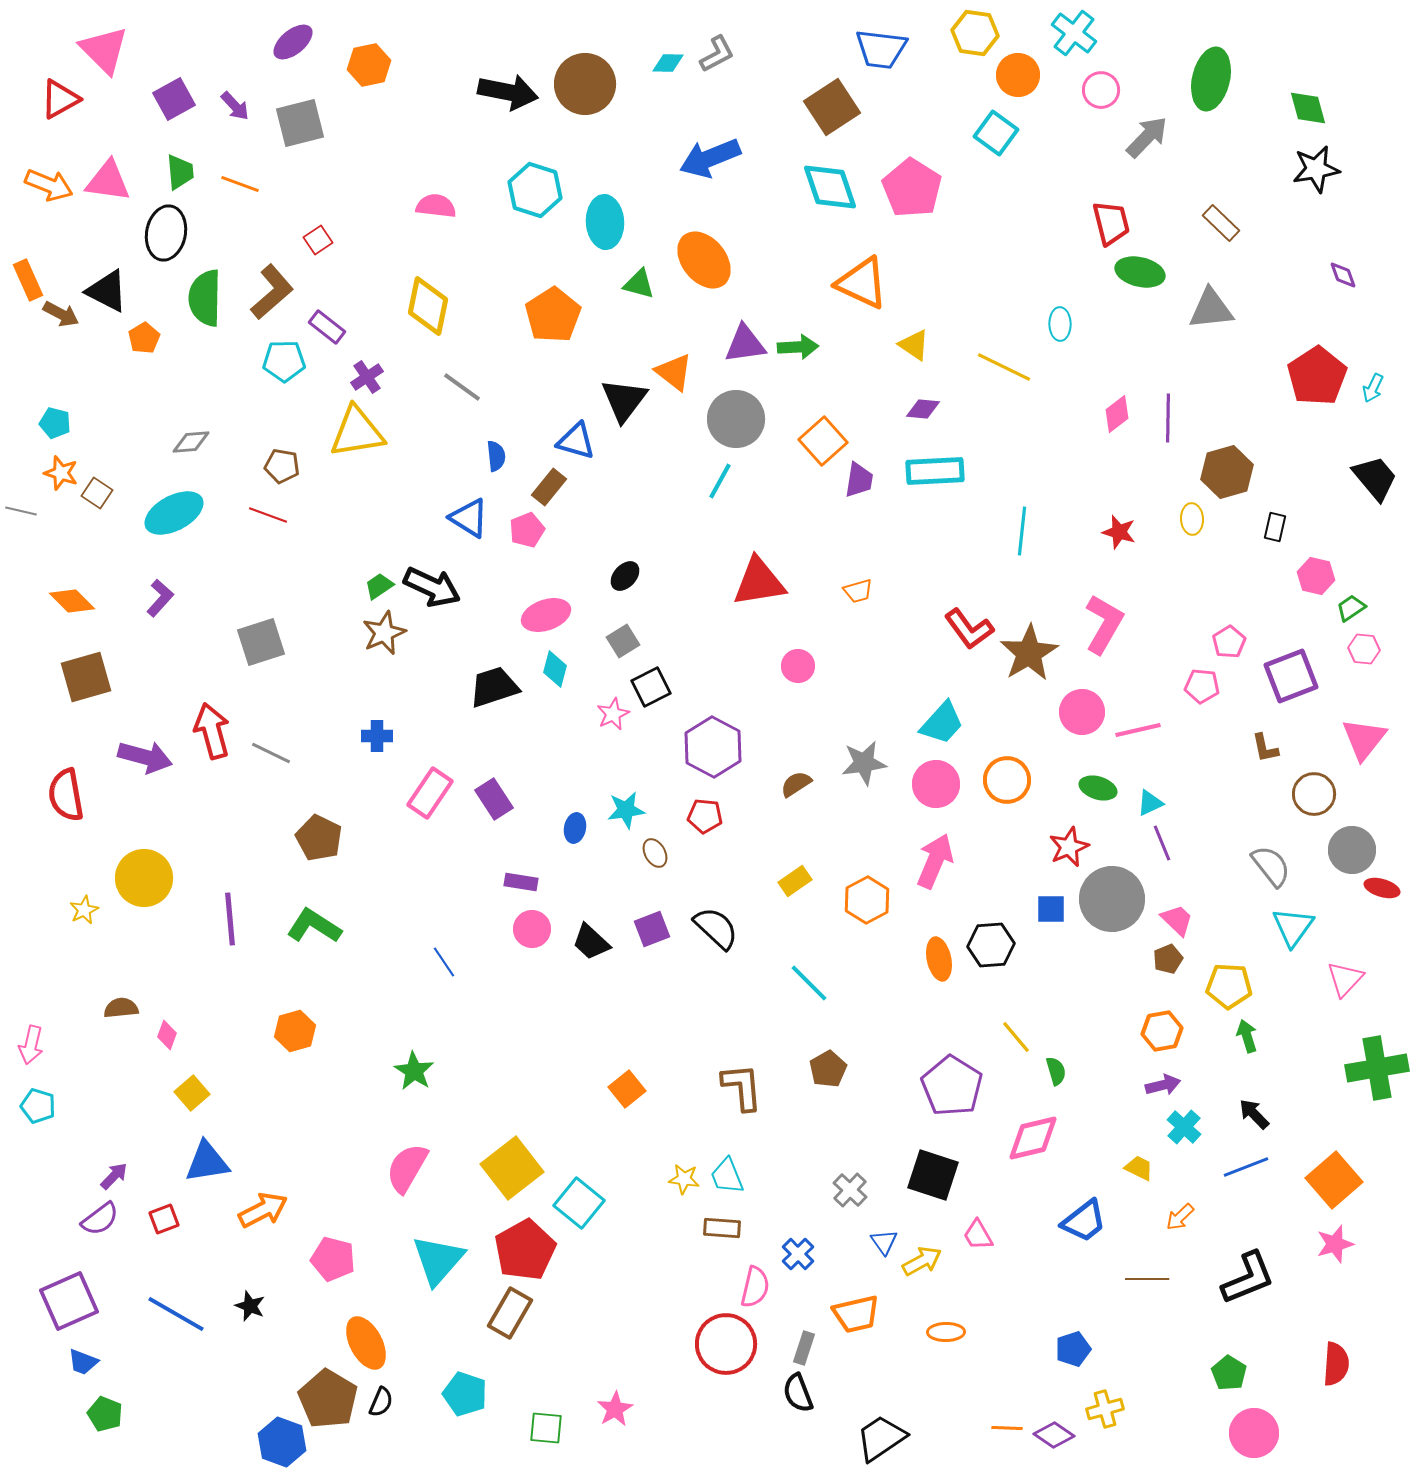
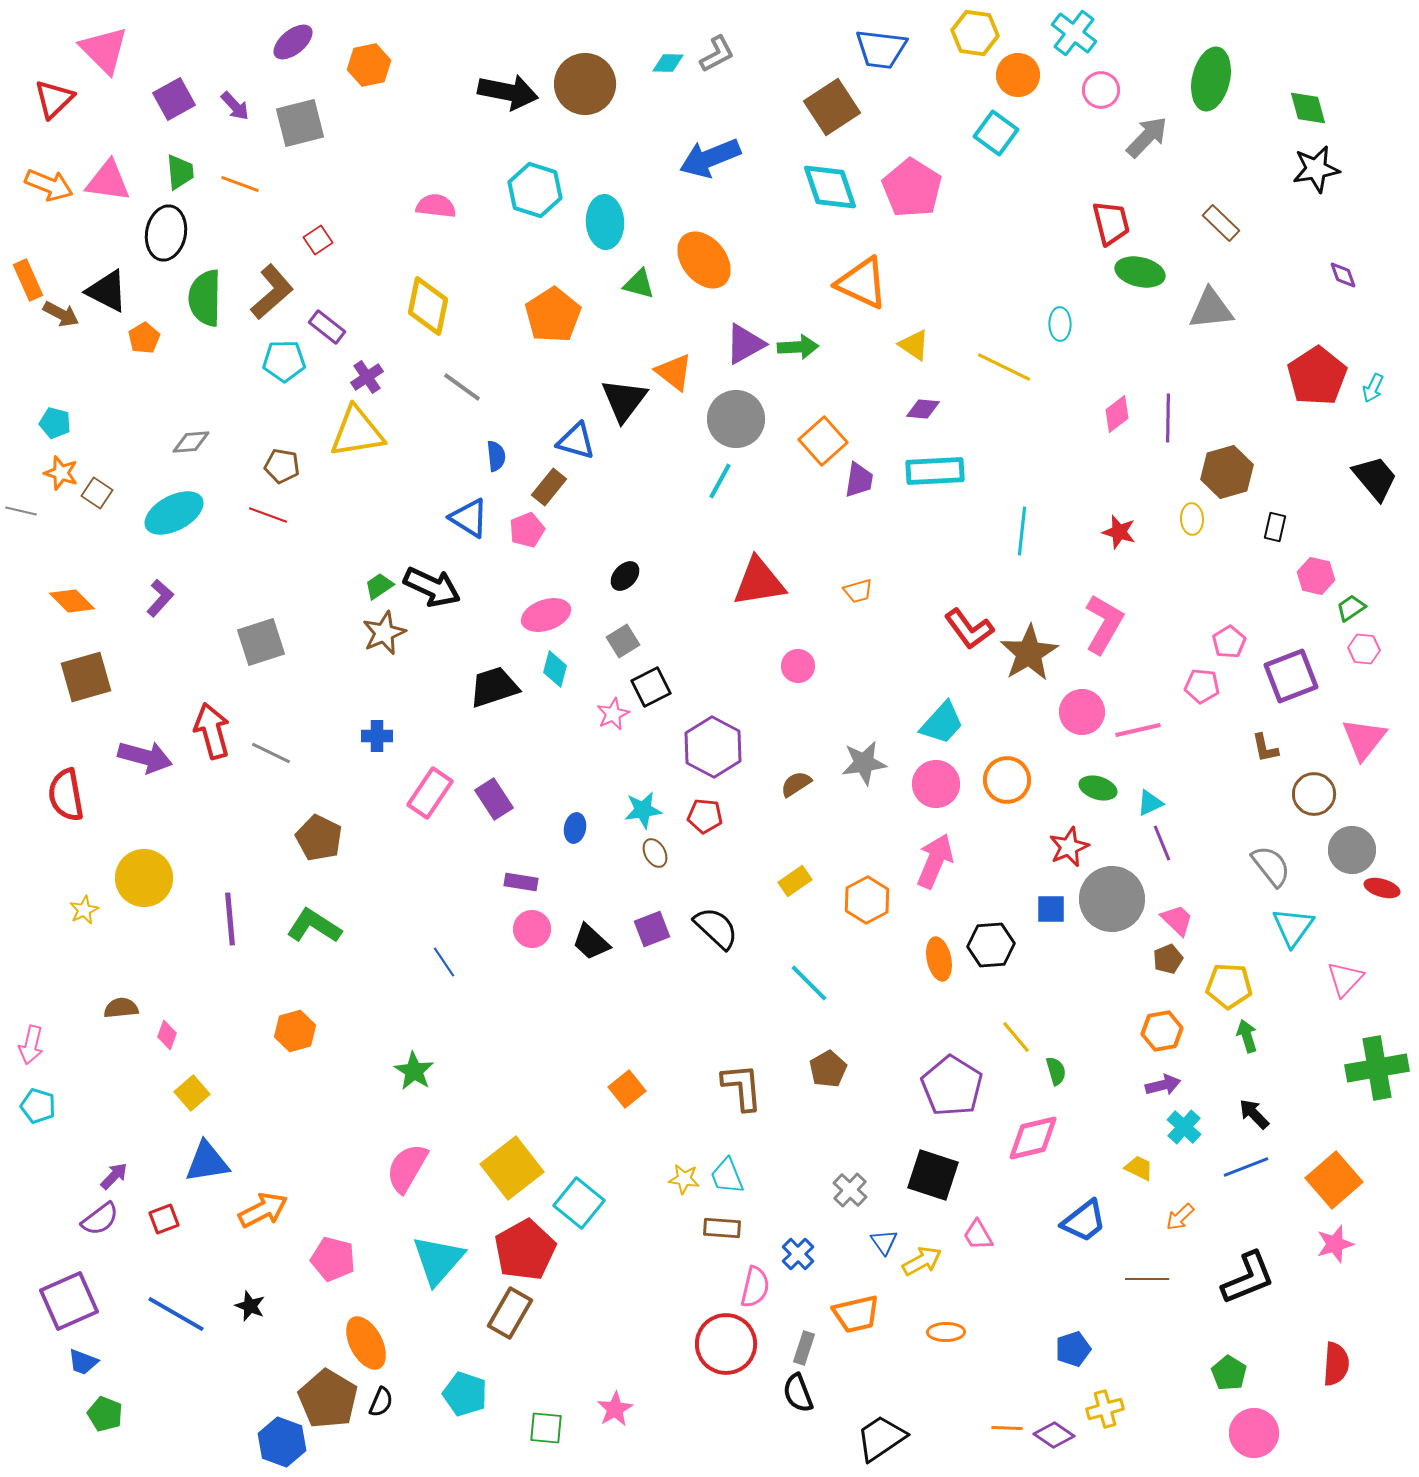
red triangle at (60, 99): moved 6 px left; rotated 15 degrees counterclockwise
purple triangle at (745, 344): rotated 21 degrees counterclockwise
cyan star at (626, 810): moved 17 px right
